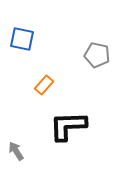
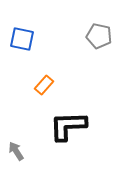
gray pentagon: moved 2 px right, 19 px up
